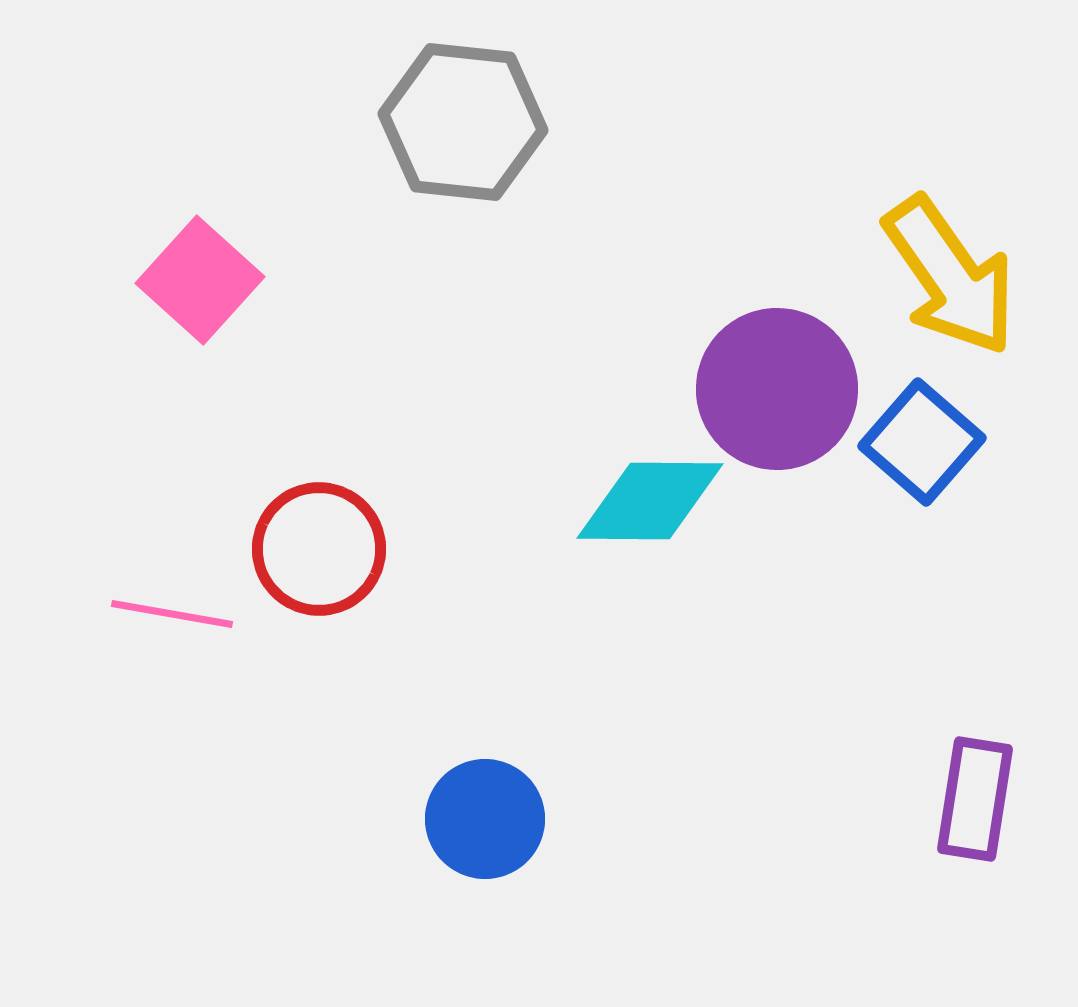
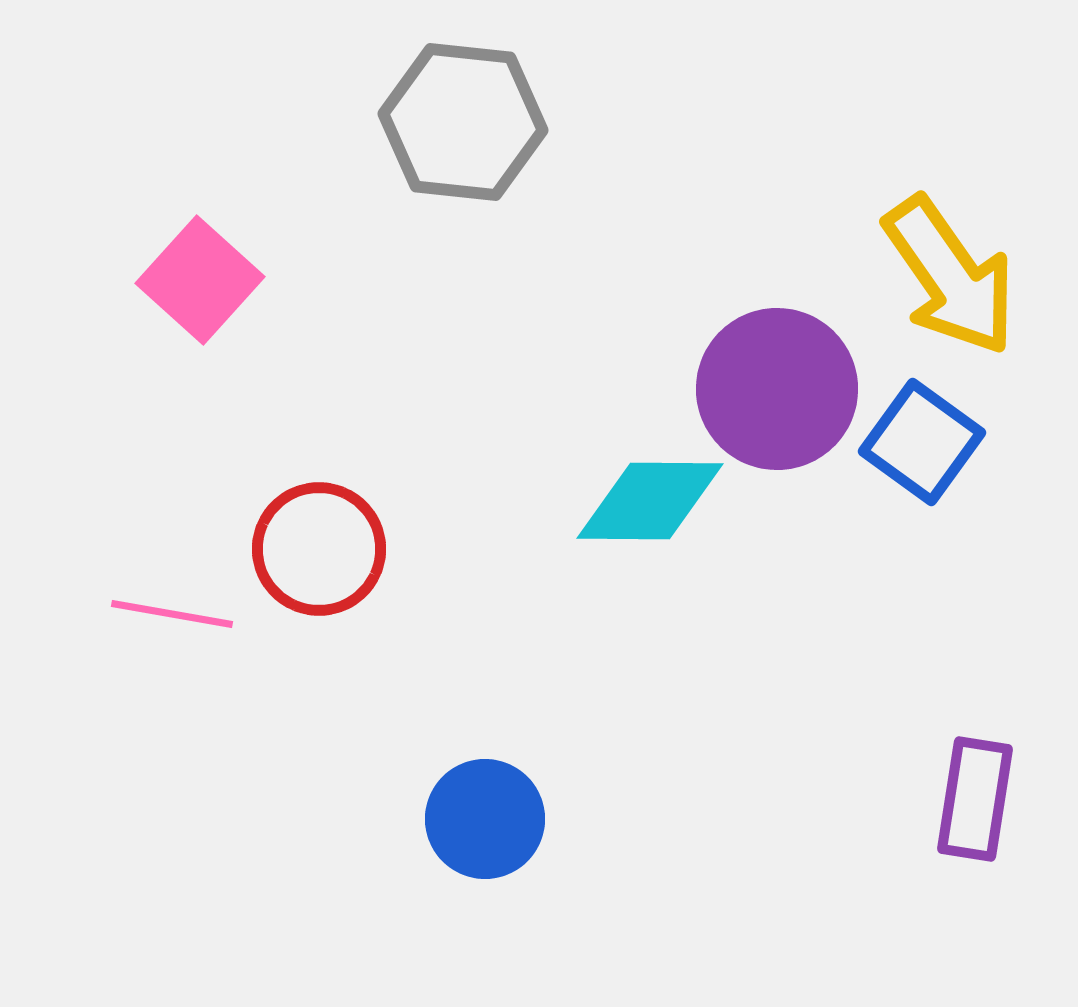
blue square: rotated 5 degrees counterclockwise
